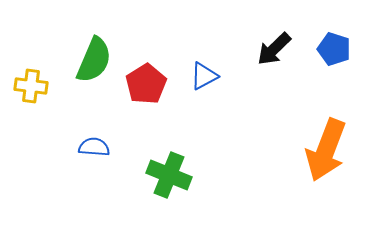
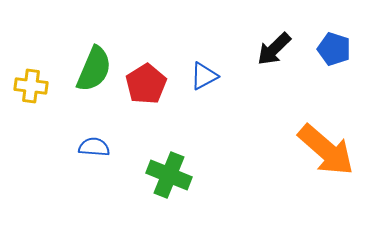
green semicircle: moved 9 px down
orange arrow: rotated 70 degrees counterclockwise
